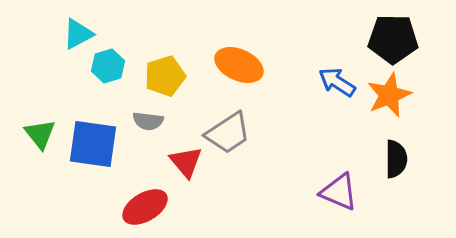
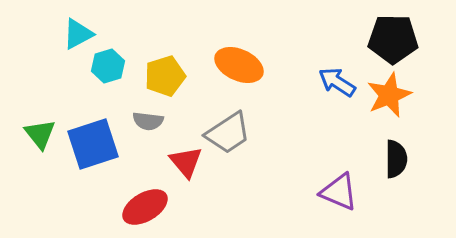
blue square: rotated 26 degrees counterclockwise
